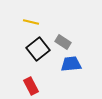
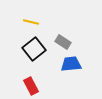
black square: moved 4 px left
